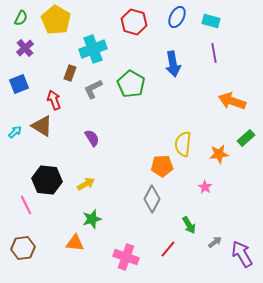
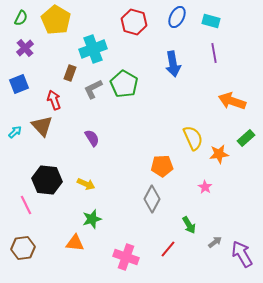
green pentagon: moved 7 px left
brown triangle: rotated 15 degrees clockwise
yellow semicircle: moved 10 px right, 6 px up; rotated 150 degrees clockwise
yellow arrow: rotated 54 degrees clockwise
